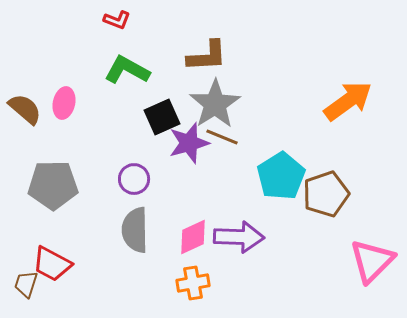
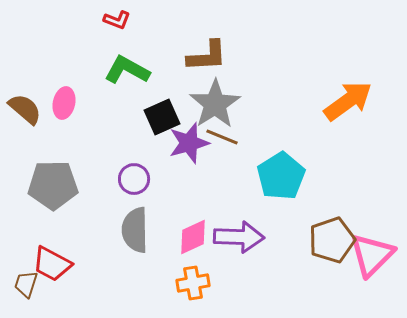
brown pentagon: moved 6 px right, 46 px down
pink triangle: moved 6 px up
